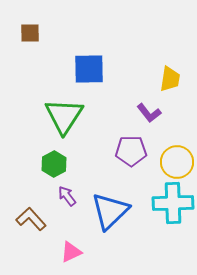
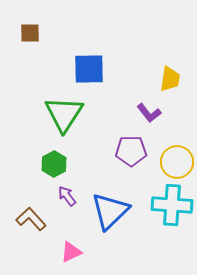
green triangle: moved 2 px up
cyan cross: moved 1 px left, 2 px down; rotated 6 degrees clockwise
